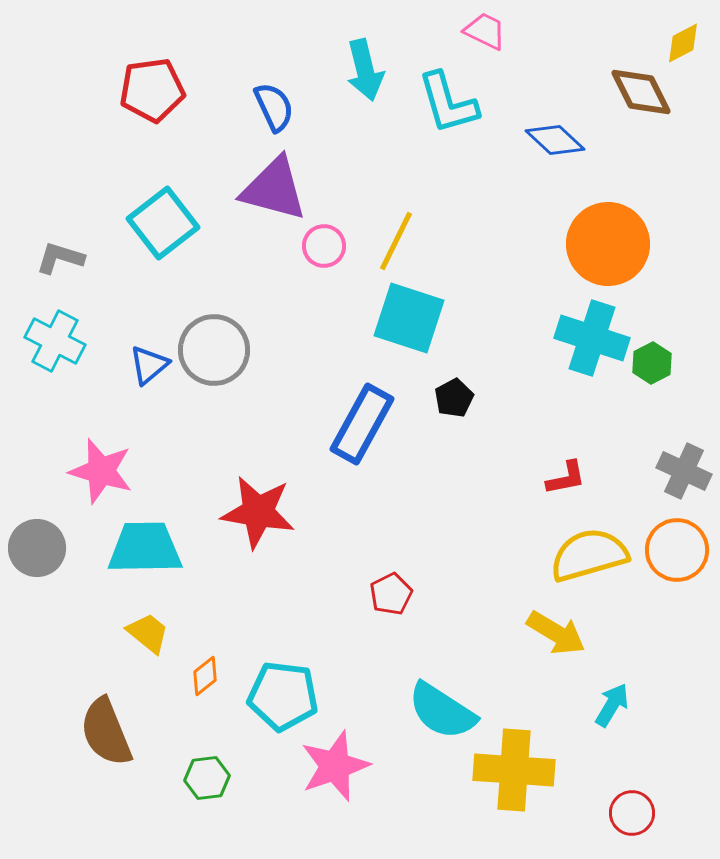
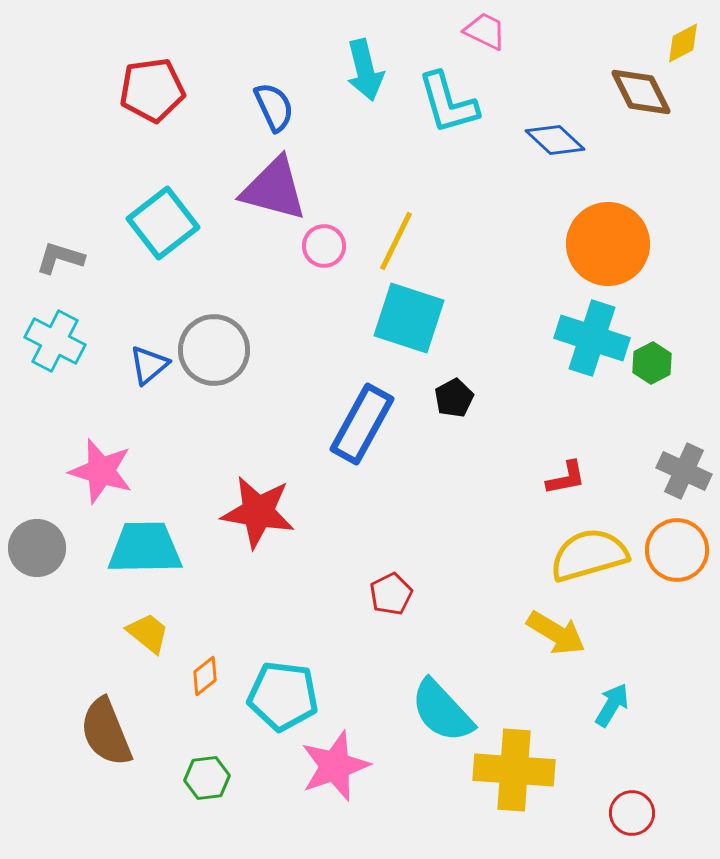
cyan semicircle at (442, 711): rotated 14 degrees clockwise
